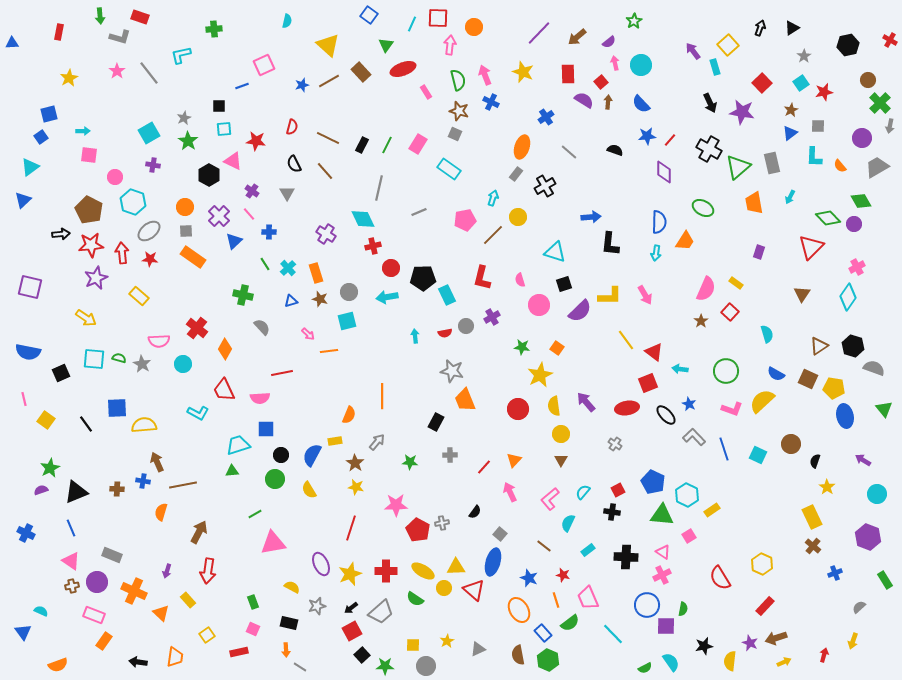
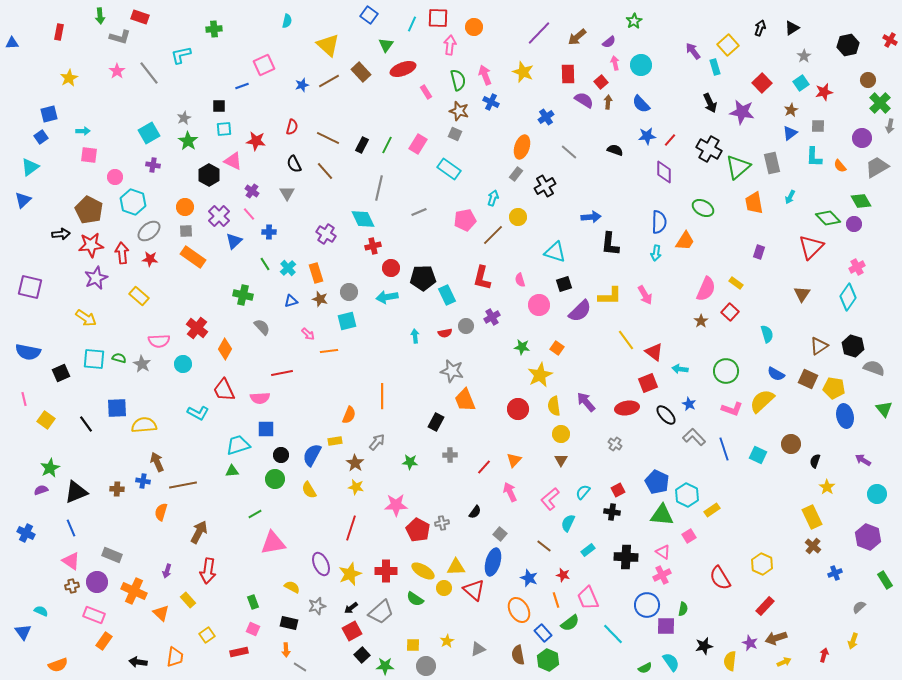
blue pentagon at (653, 482): moved 4 px right
